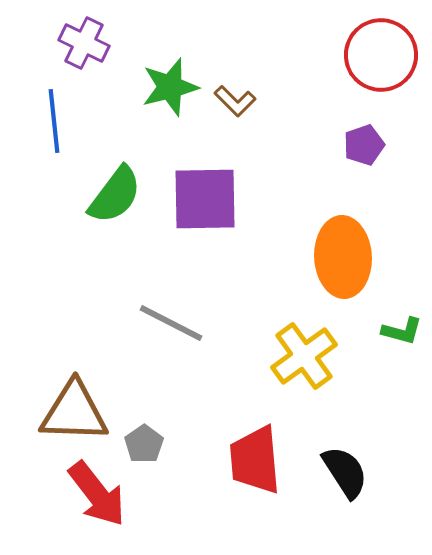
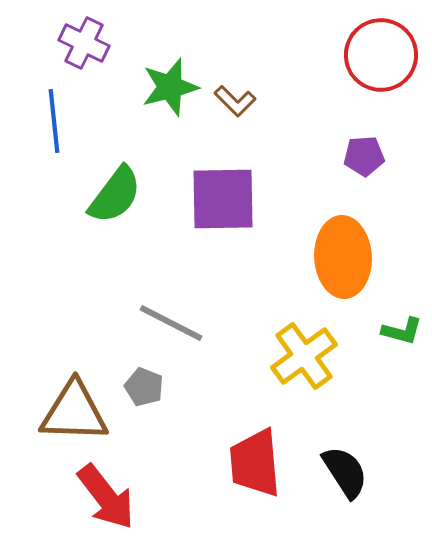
purple pentagon: moved 11 px down; rotated 15 degrees clockwise
purple square: moved 18 px right
gray pentagon: moved 57 px up; rotated 15 degrees counterclockwise
red trapezoid: moved 3 px down
red arrow: moved 9 px right, 3 px down
